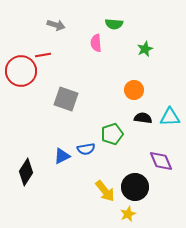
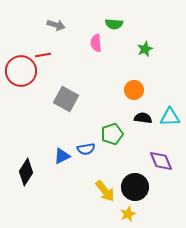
gray square: rotated 10 degrees clockwise
